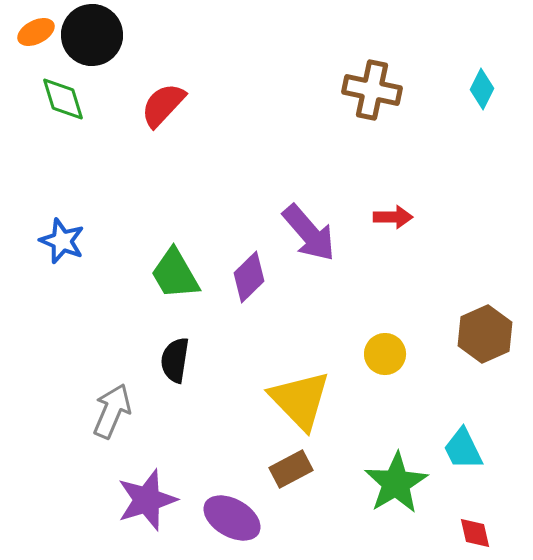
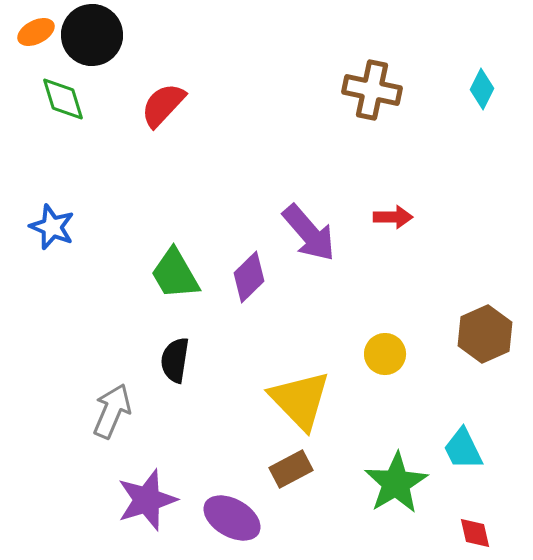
blue star: moved 10 px left, 14 px up
